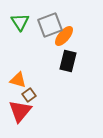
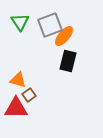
red triangle: moved 4 px left, 3 px up; rotated 50 degrees clockwise
